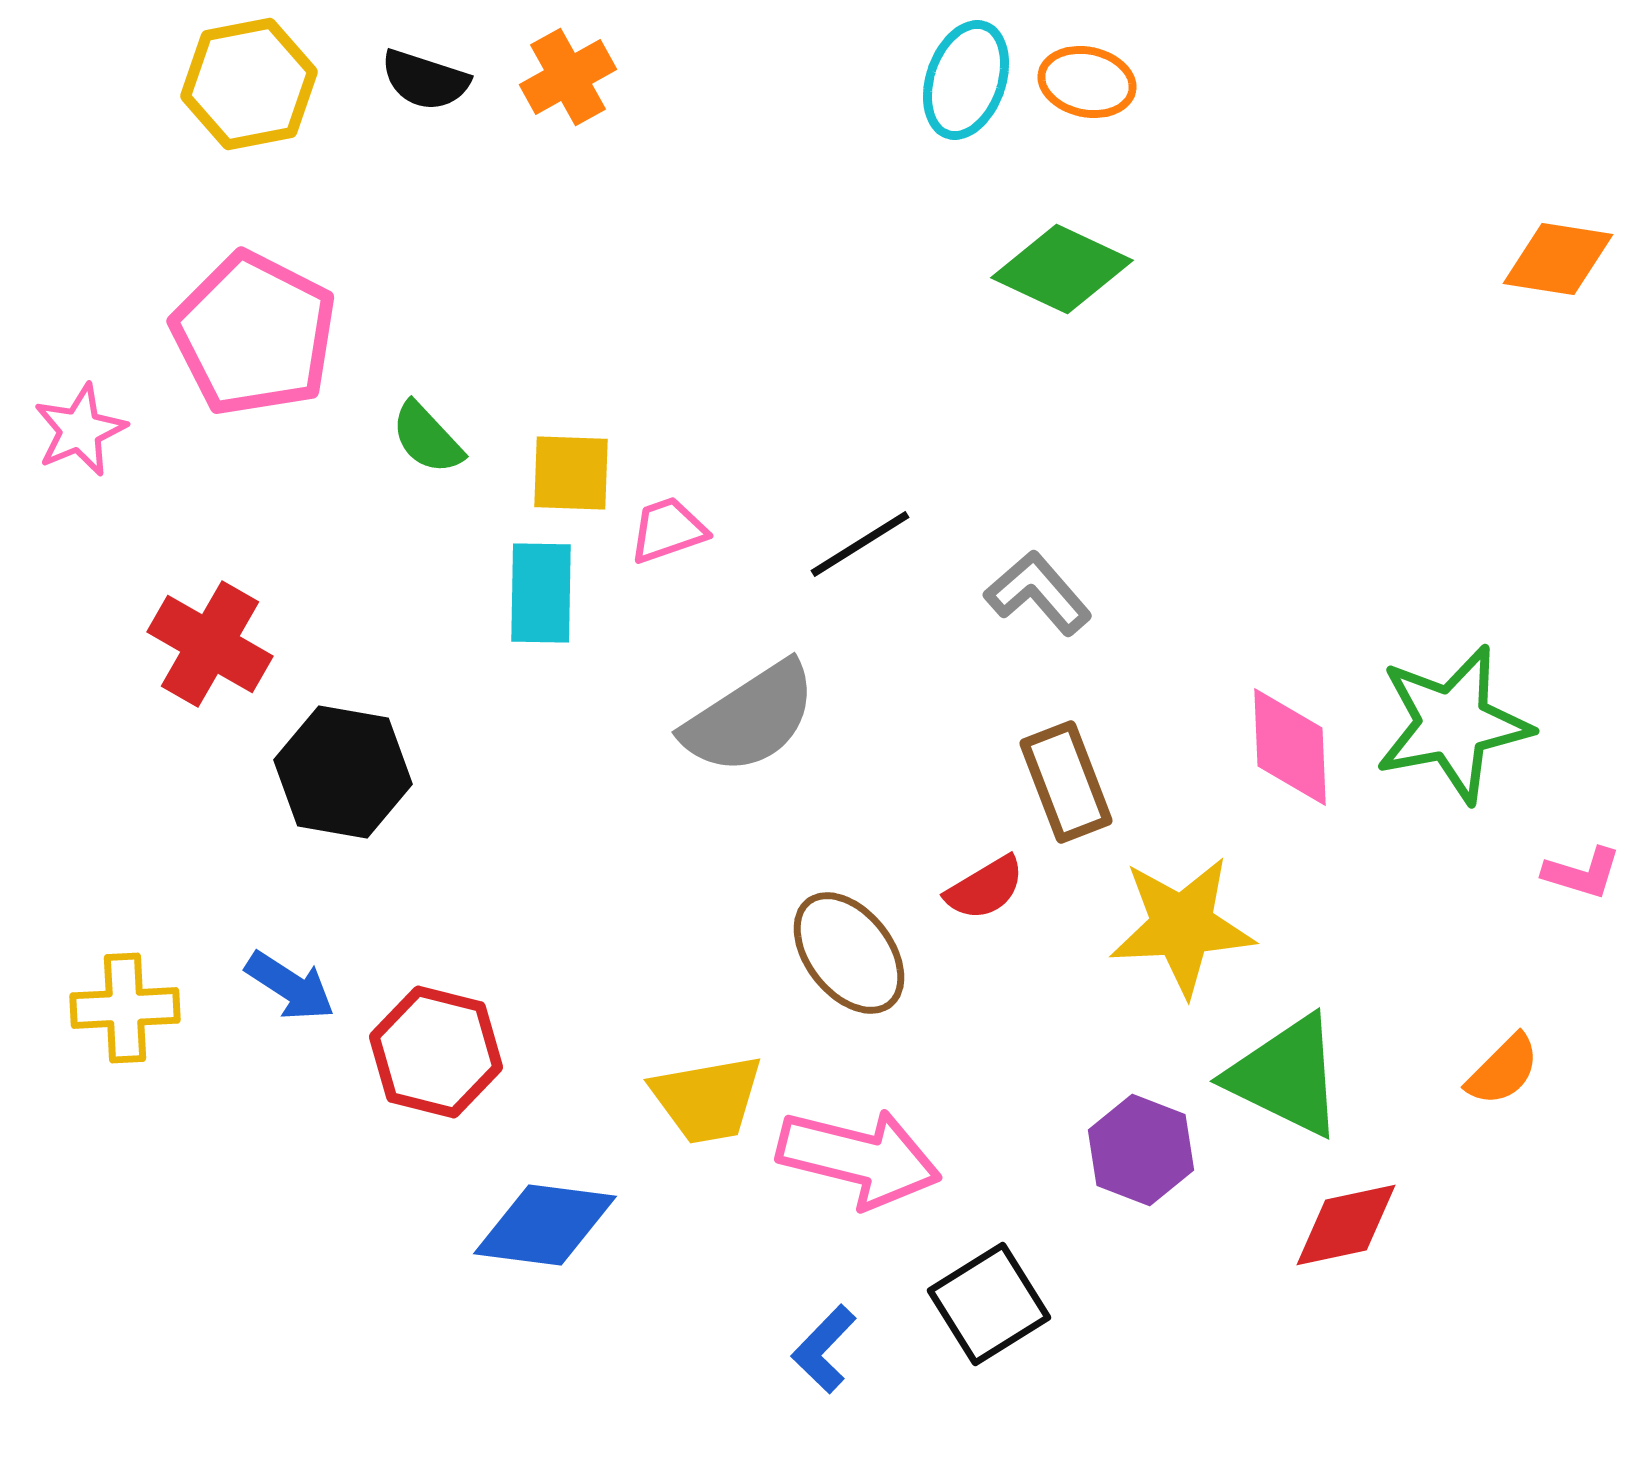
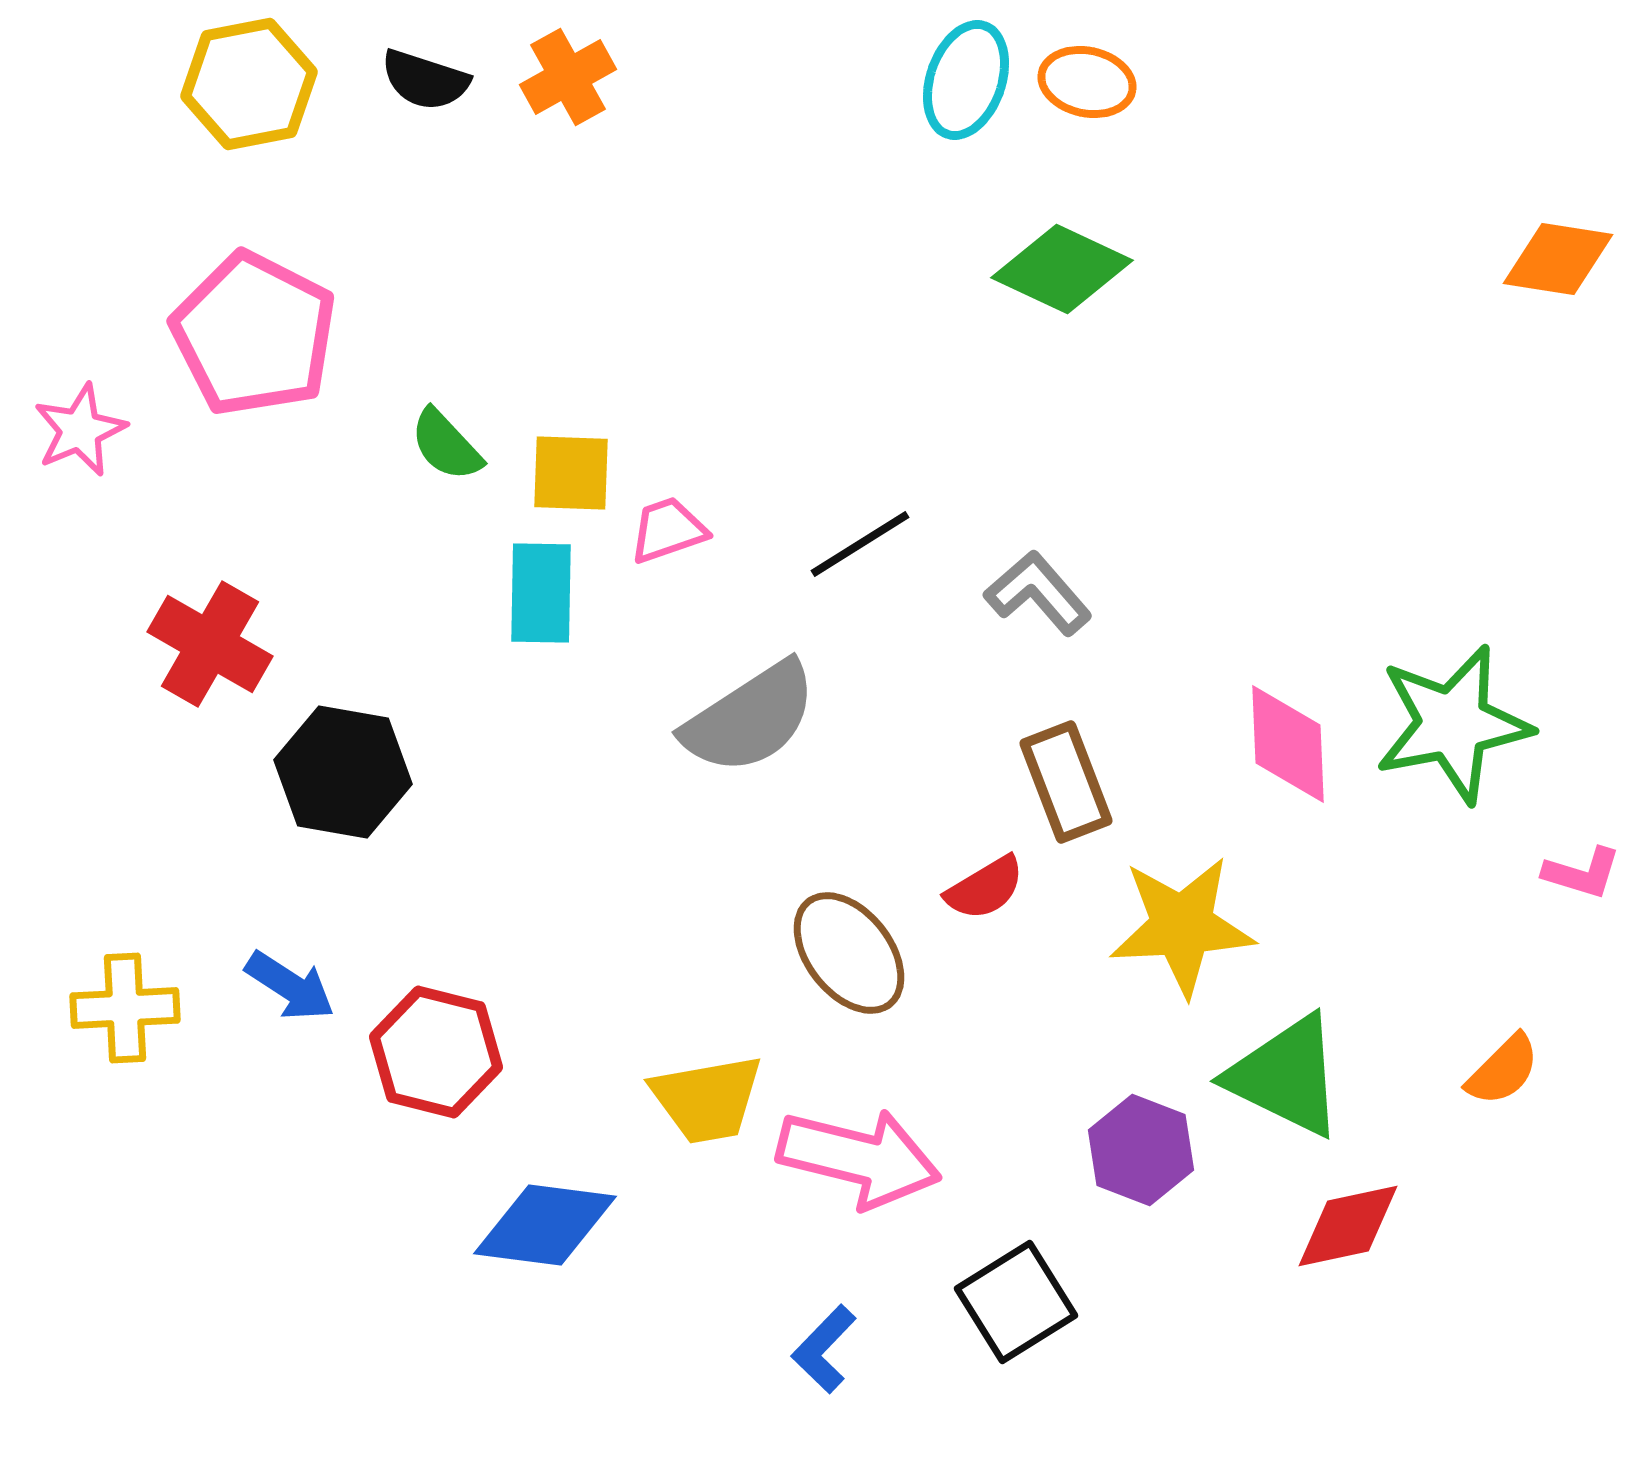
green semicircle: moved 19 px right, 7 px down
pink diamond: moved 2 px left, 3 px up
red diamond: moved 2 px right, 1 px down
black square: moved 27 px right, 2 px up
